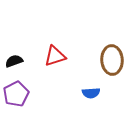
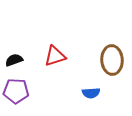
black semicircle: moved 1 px up
purple pentagon: moved 3 px up; rotated 30 degrees clockwise
